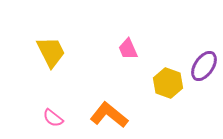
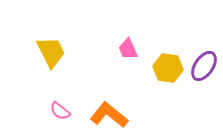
yellow hexagon: moved 15 px up; rotated 12 degrees counterclockwise
pink semicircle: moved 7 px right, 7 px up
